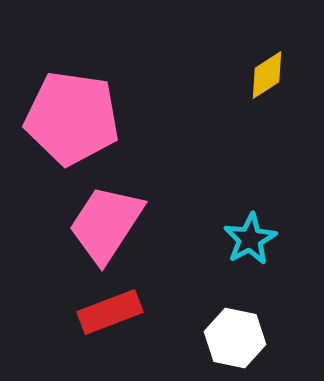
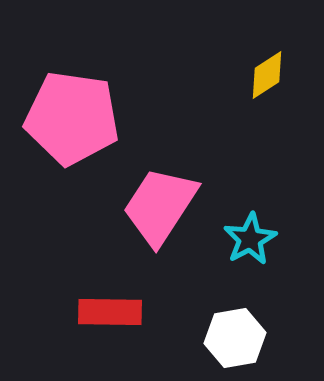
pink trapezoid: moved 54 px right, 18 px up
red rectangle: rotated 22 degrees clockwise
white hexagon: rotated 22 degrees counterclockwise
